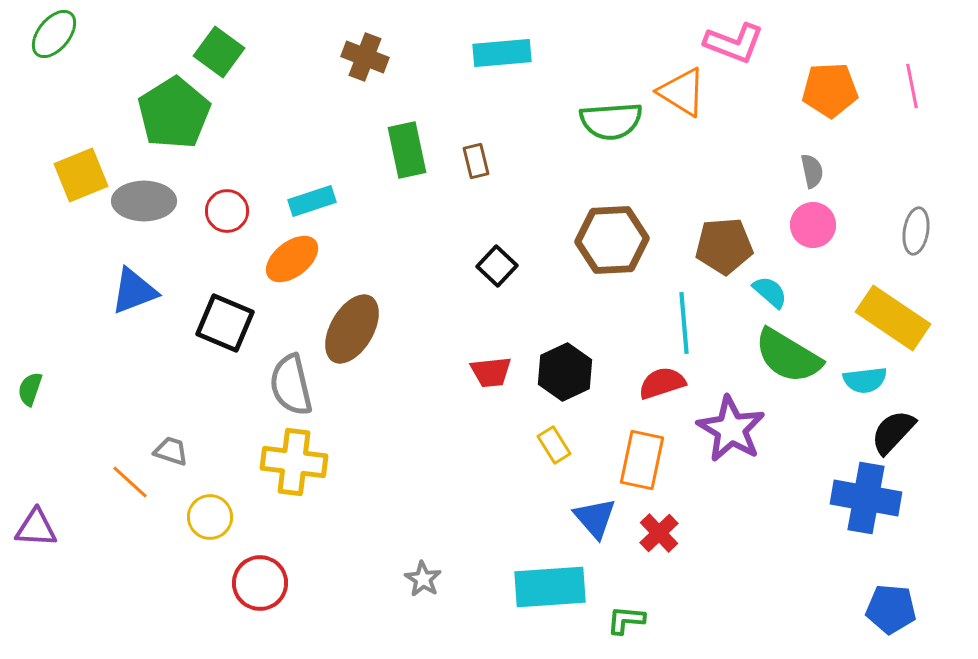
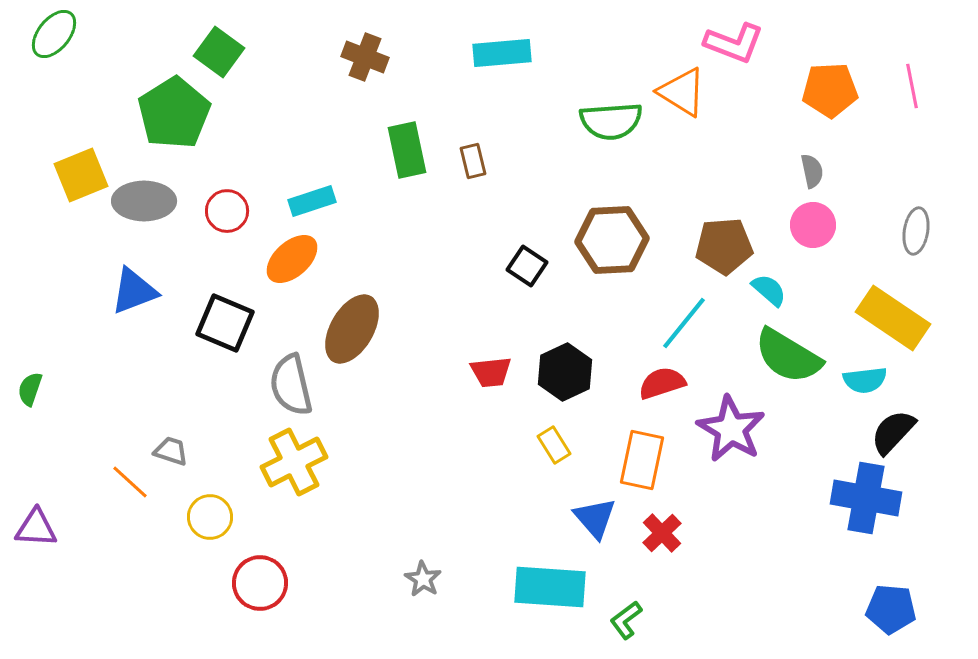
brown rectangle at (476, 161): moved 3 px left
orange ellipse at (292, 259): rotated 4 degrees counterclockwise
black square at (497, 266): moved 30 px right; rotated 9 degrees counterclockwise
cyan semicircle at (770, 292): moved 1 px left, 2 px up
cyan line at (684, 323): rotated 44 degrees clockwise
yellow cross at (294, 462): rotated 34 degrees counterclockwise
red cross at (659, 533): moved 3 px right
cyan rectangle at (550, 587): rotated 8 degrees clockwise
green L-shape at (626, 620): rotated 42 degrees counterclockwise
